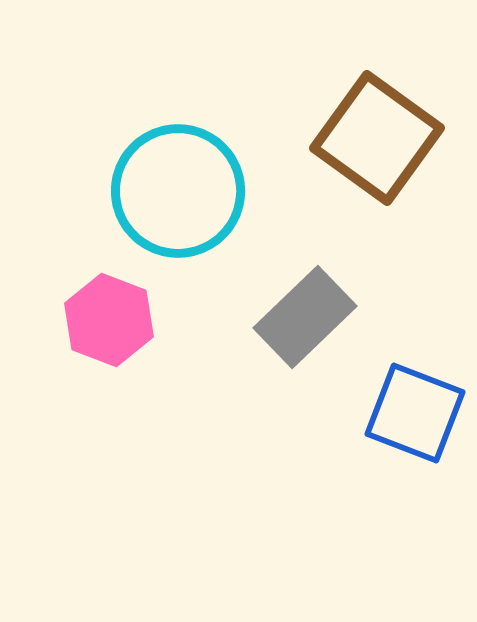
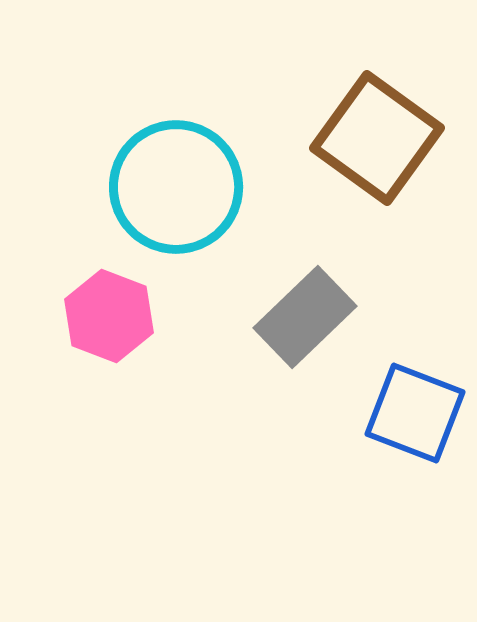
cyan circle: moved 2 px left, 4 px up
pink hexagon: moved 4 px up
